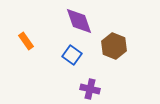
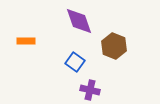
orange rectangle: rotated 54 degrees counterclockwise
blue square: moved 3 px right, 7 px down
purple cross: moved 1 px down
